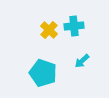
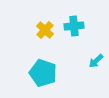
yellow cross: moved 4 px left
cyan arrow: moved 14 px right
